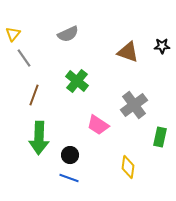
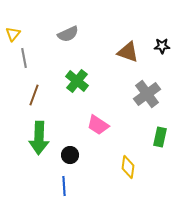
gray line: rotated 24 degrees clockwise
gray cross: moved 13 px right, 11 px up
blue line: moved 5 px left, 8 px down; rotated 66 degrees clockwise
